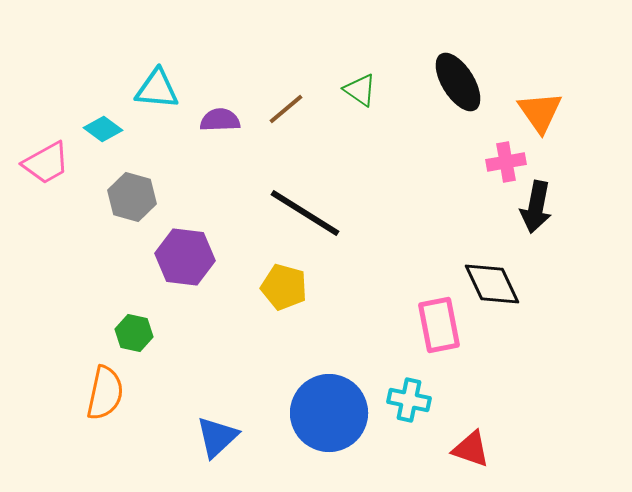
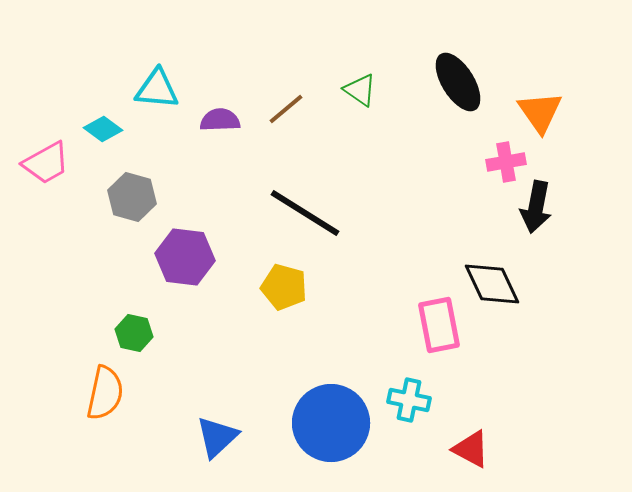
blue circle: moved 2 px right, 10 px down
red triangle: rotated 9 degrees clockwise
